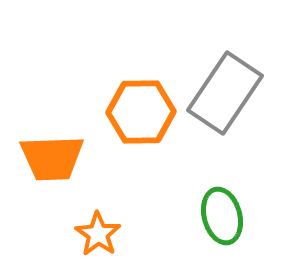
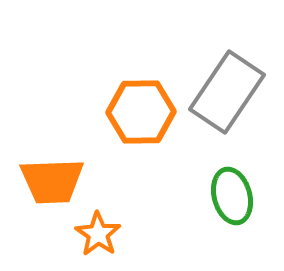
gray rectangle: moved 2 px right, 1 px up
orange trapezoid: moved 23 px down
green ellipse: moved 10 px right, 20 px up
